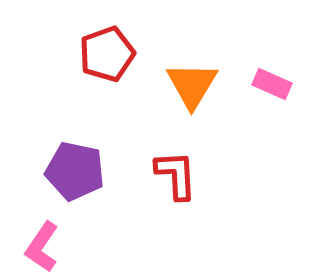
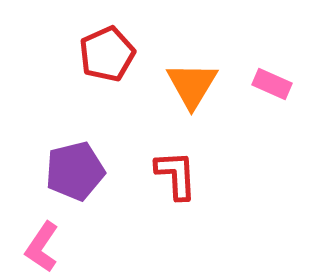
red pentagon: rotated 4 degrees counterclockwise
purple pentagon: rotated 26 degrees counterclockwise
